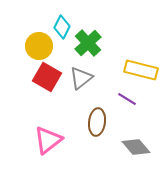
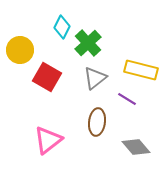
yellow circle: moved 19 px left, 4 px down
gray triangle: moved 14 px right
